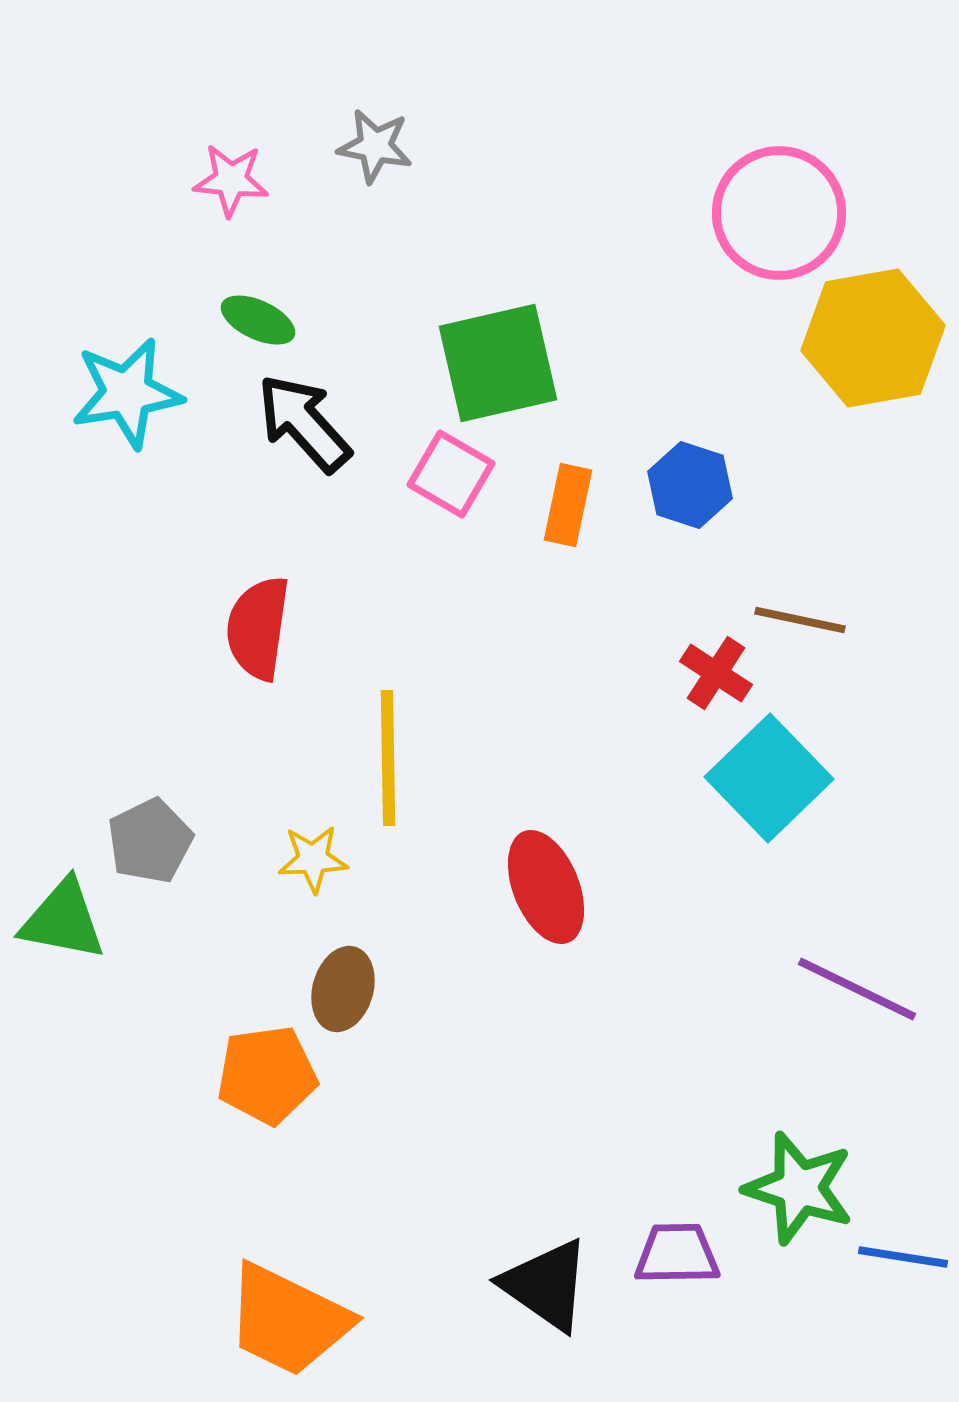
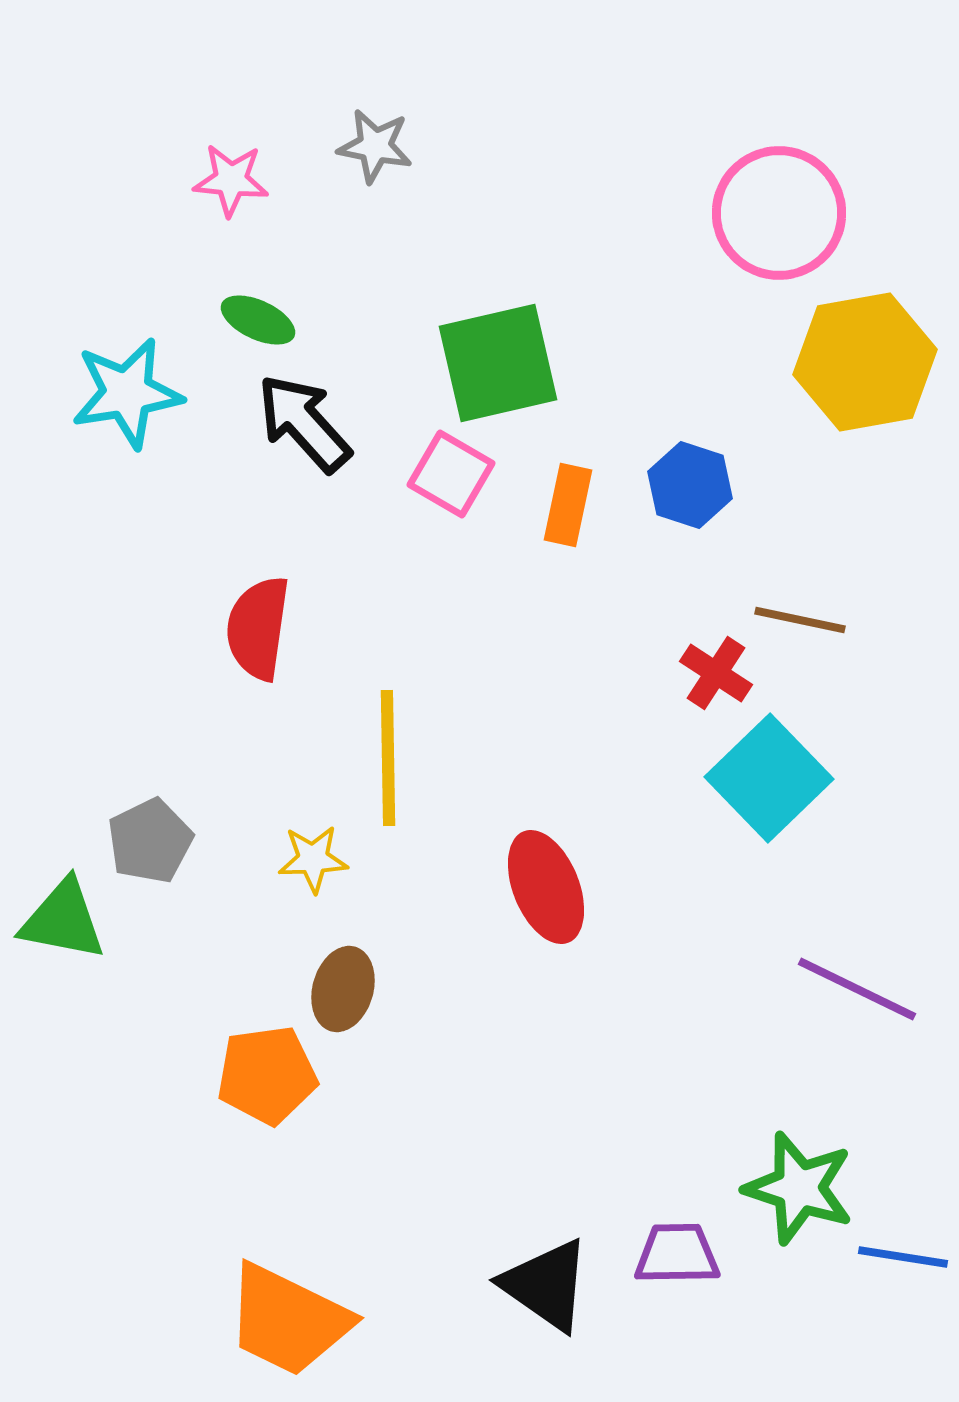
yellow hexagon: moved 8 px left, 24 px down
